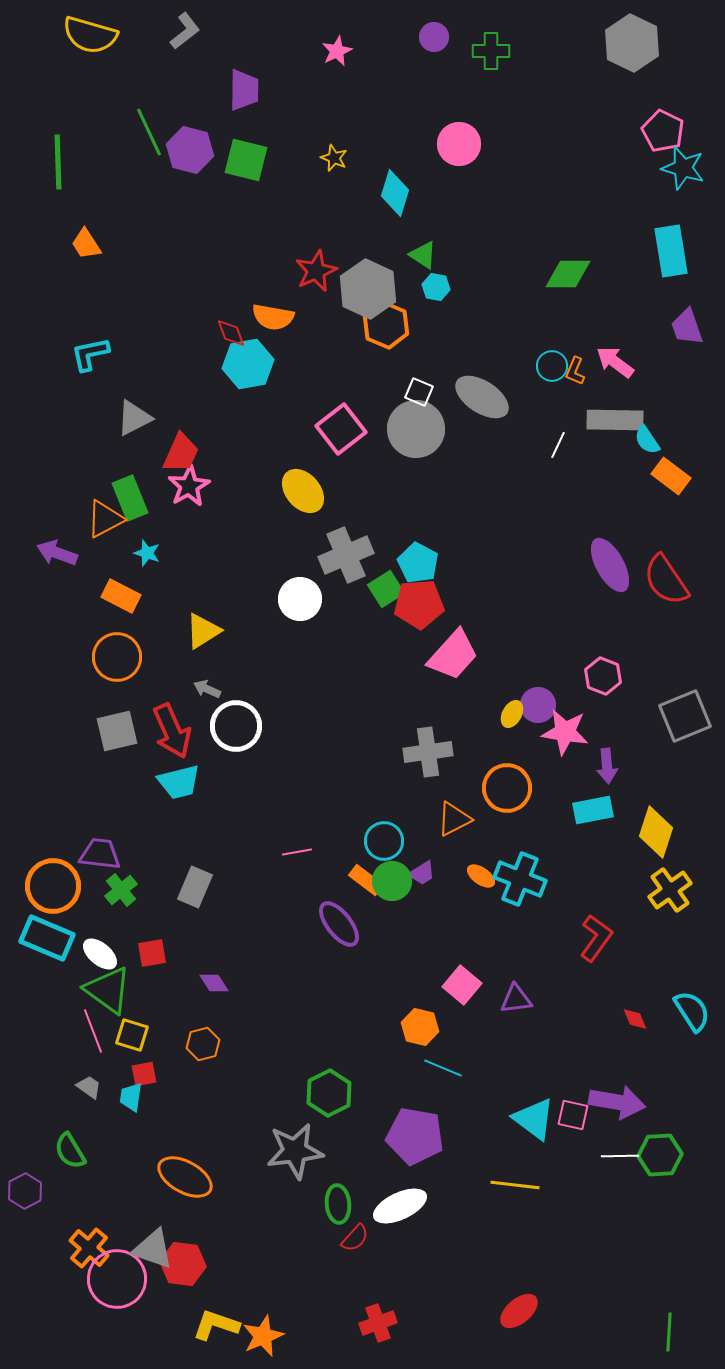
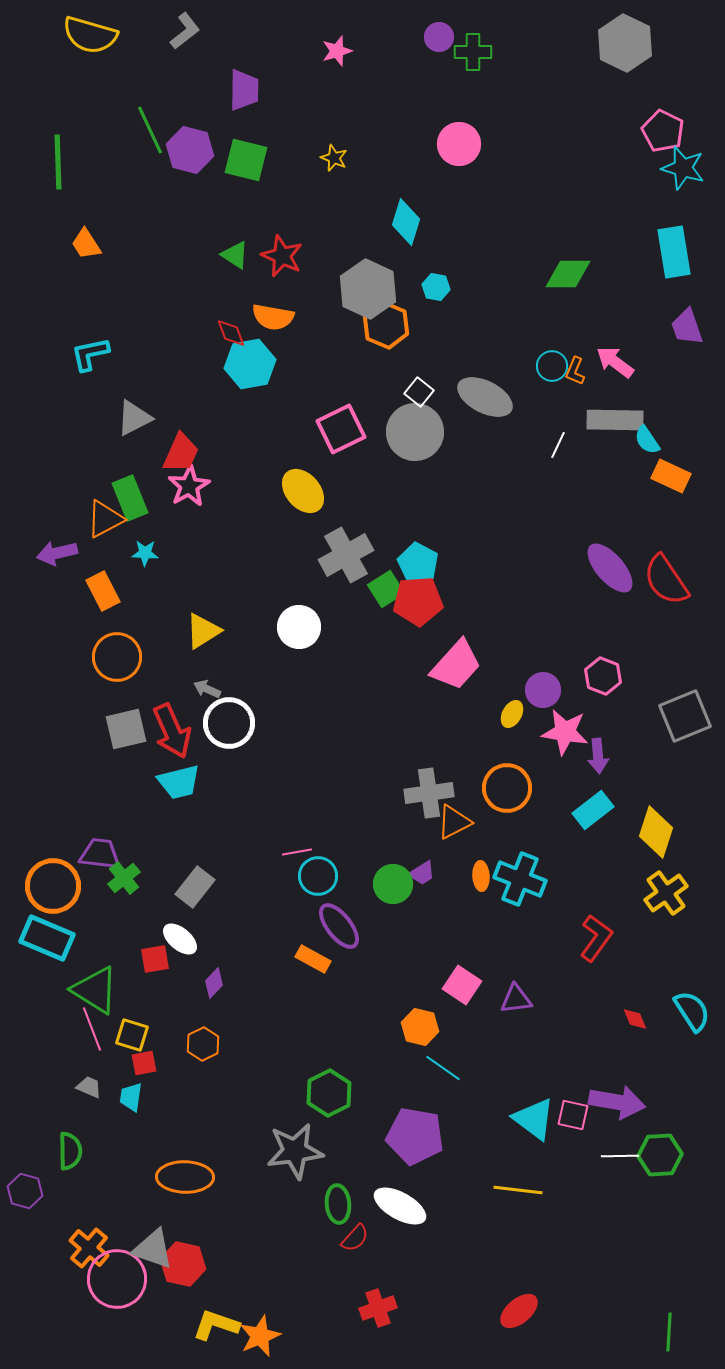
purple circle at (434, 37): moved 5 px right
gray hexagon at (632, 43): moved 7 px left
pink star at (337, 51): rotated 8 degrees clockwise
green cross at (491, 51): moved 18 px left, 1 px down
green line at (149, 132): moved 1 px right, 2 px up
cyan diamond at (395, 193): moved 11 px right, 29 px down
cyan rectangle at (671, 251): moved 3 px right, 1 px down
green triangle at (423, 255): moved 188 px left
red star at (316, 271): moved 34 px left, 15 px up; rotated 24 degrees counterclockwise
cyan hexagon at (248, 364): moved 2 px right
white square at (419, 392): rotated 16 degrees clockwise
gray ellipse at (482, 397): moved 3 px right; rotated 6 degrees counterclockwise
pink square at (341, 429): rotated 12 degrees clockwise
gray circle at (416, 429): moved 1 px left, 3 px down
orange rectangle at (671, 476): rotated 12 degrees counterclockwise
purple arrow at (57, 553): rotated 33 degrees counterclockwise
cyan star at (147, 553): moved 2 px left; rotated 16 degrees counterclockwise
gray cross at (346, 555): rotated 6 degrees counterclockwise
purple ellipse at (610, 565): moved 3 px down; rotated 12 degrees counterclockwise
orange rectangle at (121, 596): moved 18 px left, 5 px up; rotated 36 degrees clockwise
white circle at (300, 599): moved 1 px left, 28 px down
red pentagon at (419, 604): moved 1 px left, 3 px up
pink trapezoid at (453, 655): moved 3 px right, 10 px down
purple circle at (538, 705): moved 5 px right, 15 px up
white circle at (236, 726): moved 7 px left, 3 px up
gray square at (117, 731): moved 9 px right, 2 px up
gray cross at (428, 752): moved 1 px right, 41 px down
purple arrow at (607, 766): moved 9 px left, 10 px up
cyan rectangle at (593, 810): rotated 27 degrees counterclockwise
orange triangle at (454, 819): moved 3 px down
cyan circle at (384, 841): moved 66 px left, 35 px down
orange ellipse at (481, 876): rotated 52 degrees clockwise
orange rectangle at (366, 880): moved 53 px left, 79 px down; rotated 8 degrees counterclockwise
green circle at (392, 881): moved 1 px right, 3 px down
gray rectangle at (195, 887): rotated 15 degrees clockwise
green cross at (121, 890): moved 3 px right, 12 px up
yellow cross at (670, 890): moved 4 px left, 3 px down
purple ellipse at (339, 924): moved 2 px down
red square at (152, 953): moved 3 px right, 6 px down
white ellipse at (100, 954): moved 80 px right, 15 px up
purple diamond at (214, 983): rotated 76 degrees clockwise
pink square at (462, 985): rotated 6 degrees counterclockwise
green triangle at (108, 990): moved 13 px left; rotated 4 degrees counterclockwise
pink line at (93, 1031): moved 1 px left, 2 px up
orange hexagon at (203, 1044): rotated 12 degrees counterclockwise
cyan line at (443, 1068): rotated 12 degrees clockwise
red square at (144, 1074): moved 11 px up
gray trapezoid at (89, 1087): rotated 12 degrees counterclockwise
green semicircle at (70, 1151): rotated 150 degrees counterclockwise
orange ellipse at (185, 1177): rotated 28 degrees counterclockwise
yellow line at (515, 1185): moved 3 px right, 5 px down
purple hexagon at (25, 1191): rotated 16 degrees counterclockwise
white ellipse at (400, 1206): rotated 54 degrees clockwise
red hexagon at (183, 1264): rotated 6 degrees clockwise
red cross at (378, 1323): moved 15 px up
orange star at (263, 1336): moved 3 px left
